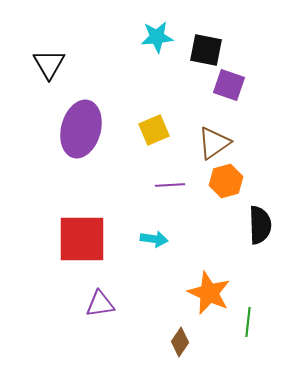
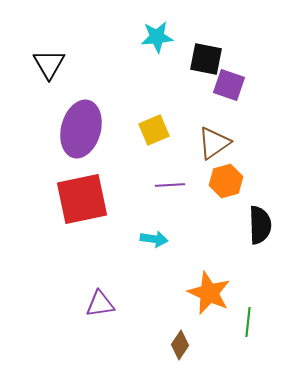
black square: moved 9 px down
red square: moved 40 px up; rotated 12 degrees counterclockwise
brown diamond: moved 3 px down
